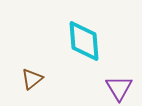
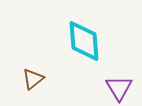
brown triangle: moved 1 px right
